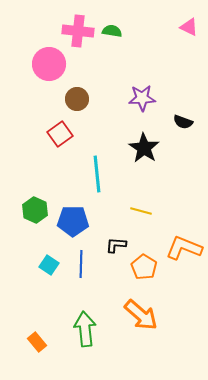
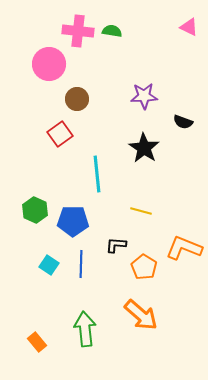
purple star: moved 2 px right, 2 px up
